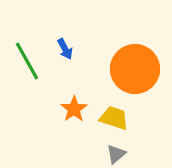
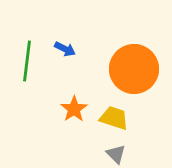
blue arrow: rotated 35 degrees counterclockwise
green line: rotated 36 degrees clockwise
orange circle: moved 1 px left
gray triangle: rotated 35 degrees counterclockwise
